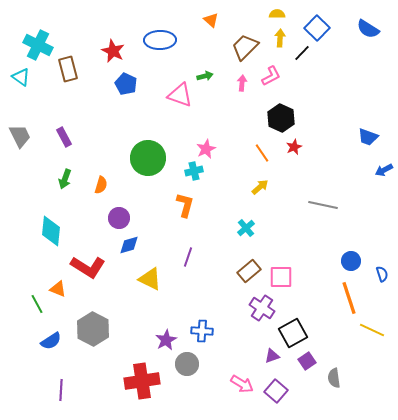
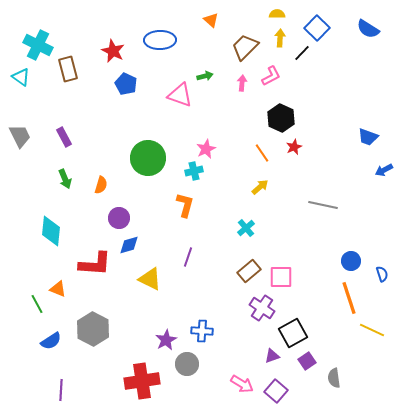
green arrow at (65, 179): rotated 42 degrees counterclockwise
red L-shape at (88, 267): moved 7 px right, 3 px up; rotated 28 degrees counterclockwise
